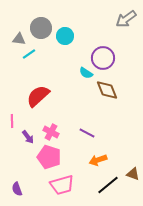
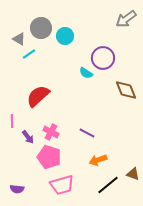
gray triangle: rotated 24 degrees clockwise
brown diamond: moved 19 px right
purple semicircle: rotated 64 degrees counterclockwise
